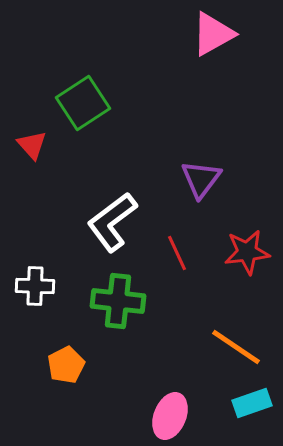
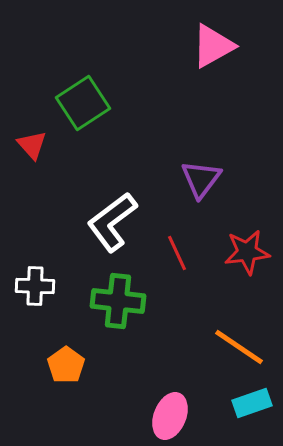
pink triangle: moved 12 px down
orange line: moved 3 px right
orange pentagon: rotated 9 degrees counterclockwise
